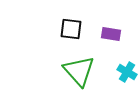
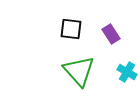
purple rectangle: rotated 48 degrees clockwise
